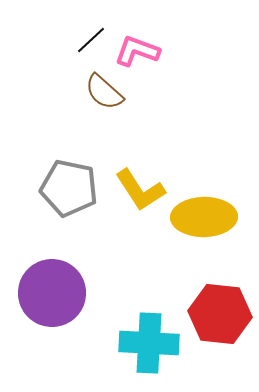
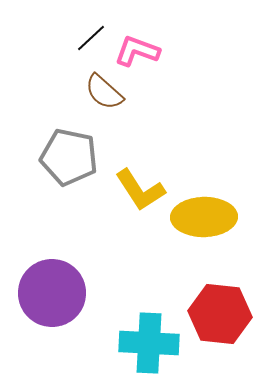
black line: moved 2 px up
gray pentagon: moved 31 px up
